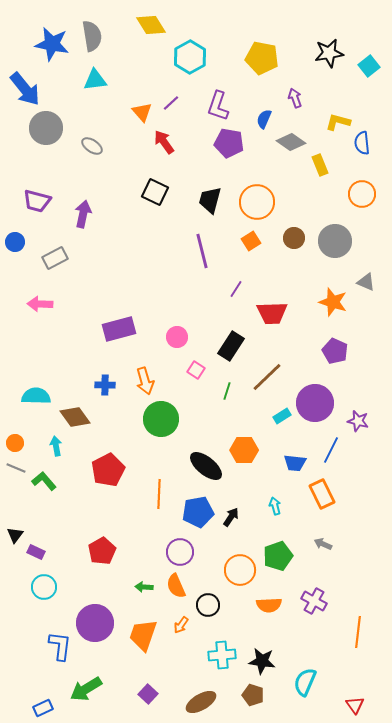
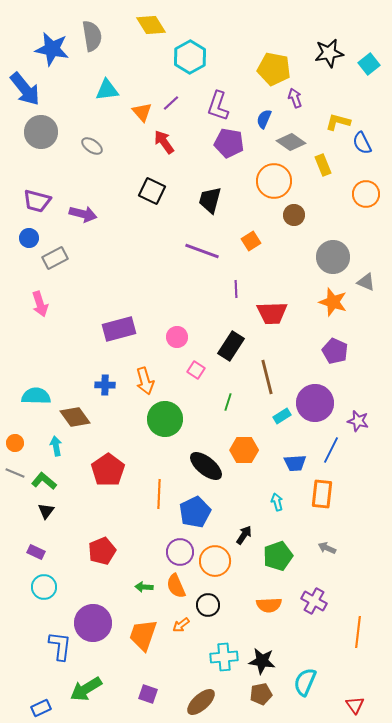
blue star at (52, 44): moved 5 px down
yellow pentagon at (262, 58): moved 12 px right, 11 px down
cyan square at (369, 66): moved 2 px up
cyan triangle at (95, 80): moved 12 px right, 10 px down
gray circle at (46, 128): moved 5 px left, 4 px down
blue semicircle at (362, 143): rotated 20 degrees counterclockwise
yellow rectangle at (320, 165): moved 3 px right
black square at (155, 192): moved 3 px left, 1 px up
orange circle at (362, 194): moved 4 px right
orange circle at (257, 202): moved 17 px right, 21 px up
purple arrow at (83, 214): rotated 92 degrees clockwise
brown circle at (294, 238): moved 23 px up
gray circle at (335, 241): moved 2 px left, 16 px down
blue circle at (15, 242): moved 14 px right, 4 px up
purple line at (202, 251): rotated 56 degrees counterclockwise
purple line at (236, 289): rotated 36 degrees counterclockwise
pink arrow at (40, 304): rotated 110 degrees counterclockwise
brown line at (267, 377): rotated 60 degrees counterclockwise
green line at (227, 391): moved 1 px right, 11 px down
green circle at (161, 419): moved 4 px right
blue trapezoid at (295, 463): rotated 10 degrees counterclockwise
gray line at (16, 468): moved 1 px left, 5 px down
red pentagon at (108, 470): rotated 8 degrees counterclockwise
green L-shape at (44, 481): rotated 10 degrees counterclockwise
orange rectangle at (322, 494): rotated 32 degrees clockwise
cyan arrow at (275, 506): moved 2 px right, 4 px up
blue pentagon at (198, 512): moved 3 px left; rotated 16 degrees counterclockwise
black arrow at (231, 517): moved 13 px right, 18 px down
black triangle at (15, 535): moved 31 px right, 24 px up
gray arrow at (323, 544): moved 4 px right, 4 px down
red pentagon at (102, 551): rotated 8 degrees clockwise
orange circle at (240, 570): moved 25 px left, 9 px up
purple circle at (95, 623): moved 2 px left
orange arrow at (181, 625): rotated 18 degrees clockwise
cyan cross at (222, 655): moved 2 px right, 2 px down
purple square at (148, 694): rotated 24 degrees counterclockwise
brown pentagon at (253, 695): moved 8 px right, 1 px up; rotated 30 degrees counterclockwise
brown ellipse at (201, 702): rotated 12 degrees counterclockwise
blue rectangle at (43, 708): moved 2 px left
